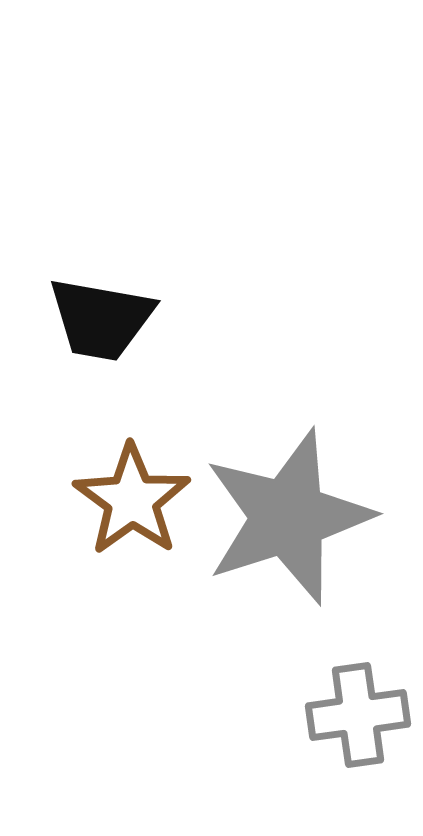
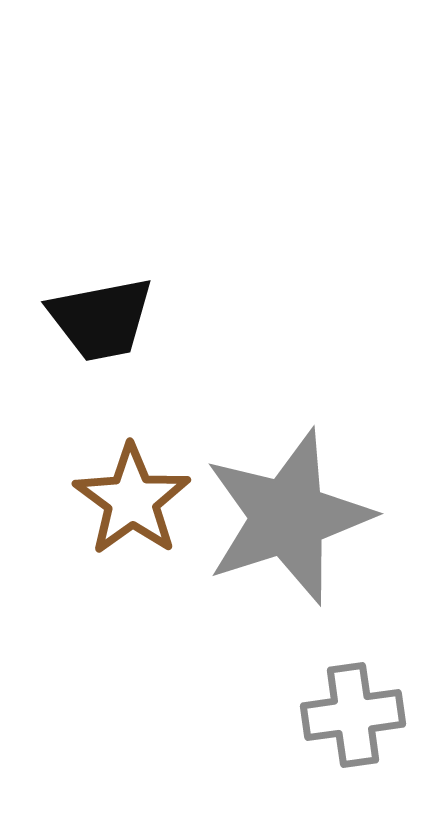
black trapezoid: rotated 21 degrees counterclockwise
gray cross: moved 5 px left
